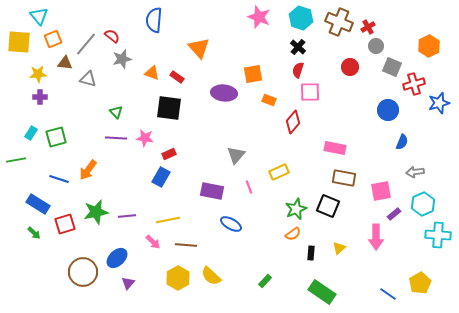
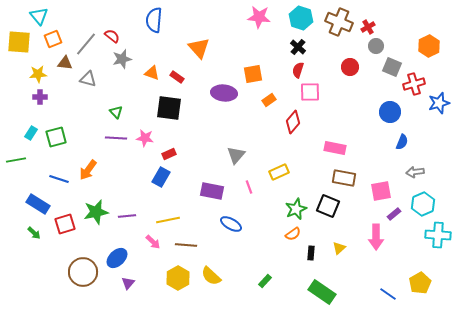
pink star at (259, 17): rotated 15 degrees counterclockwise
orange rectangle at (269, 100): rotated 56 degrees counterclockwise
blue circle at (388, 110): moved 2 px right, 2 px down
